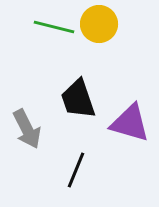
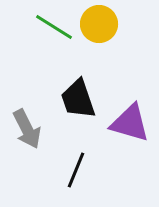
green line: rotated 18 degrees clockwise
